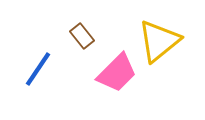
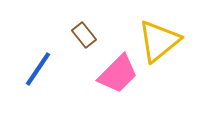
brown rectangle: moved 2 px right, 1 px up
pink trapezoid: moved 1 px right, 1 px down
